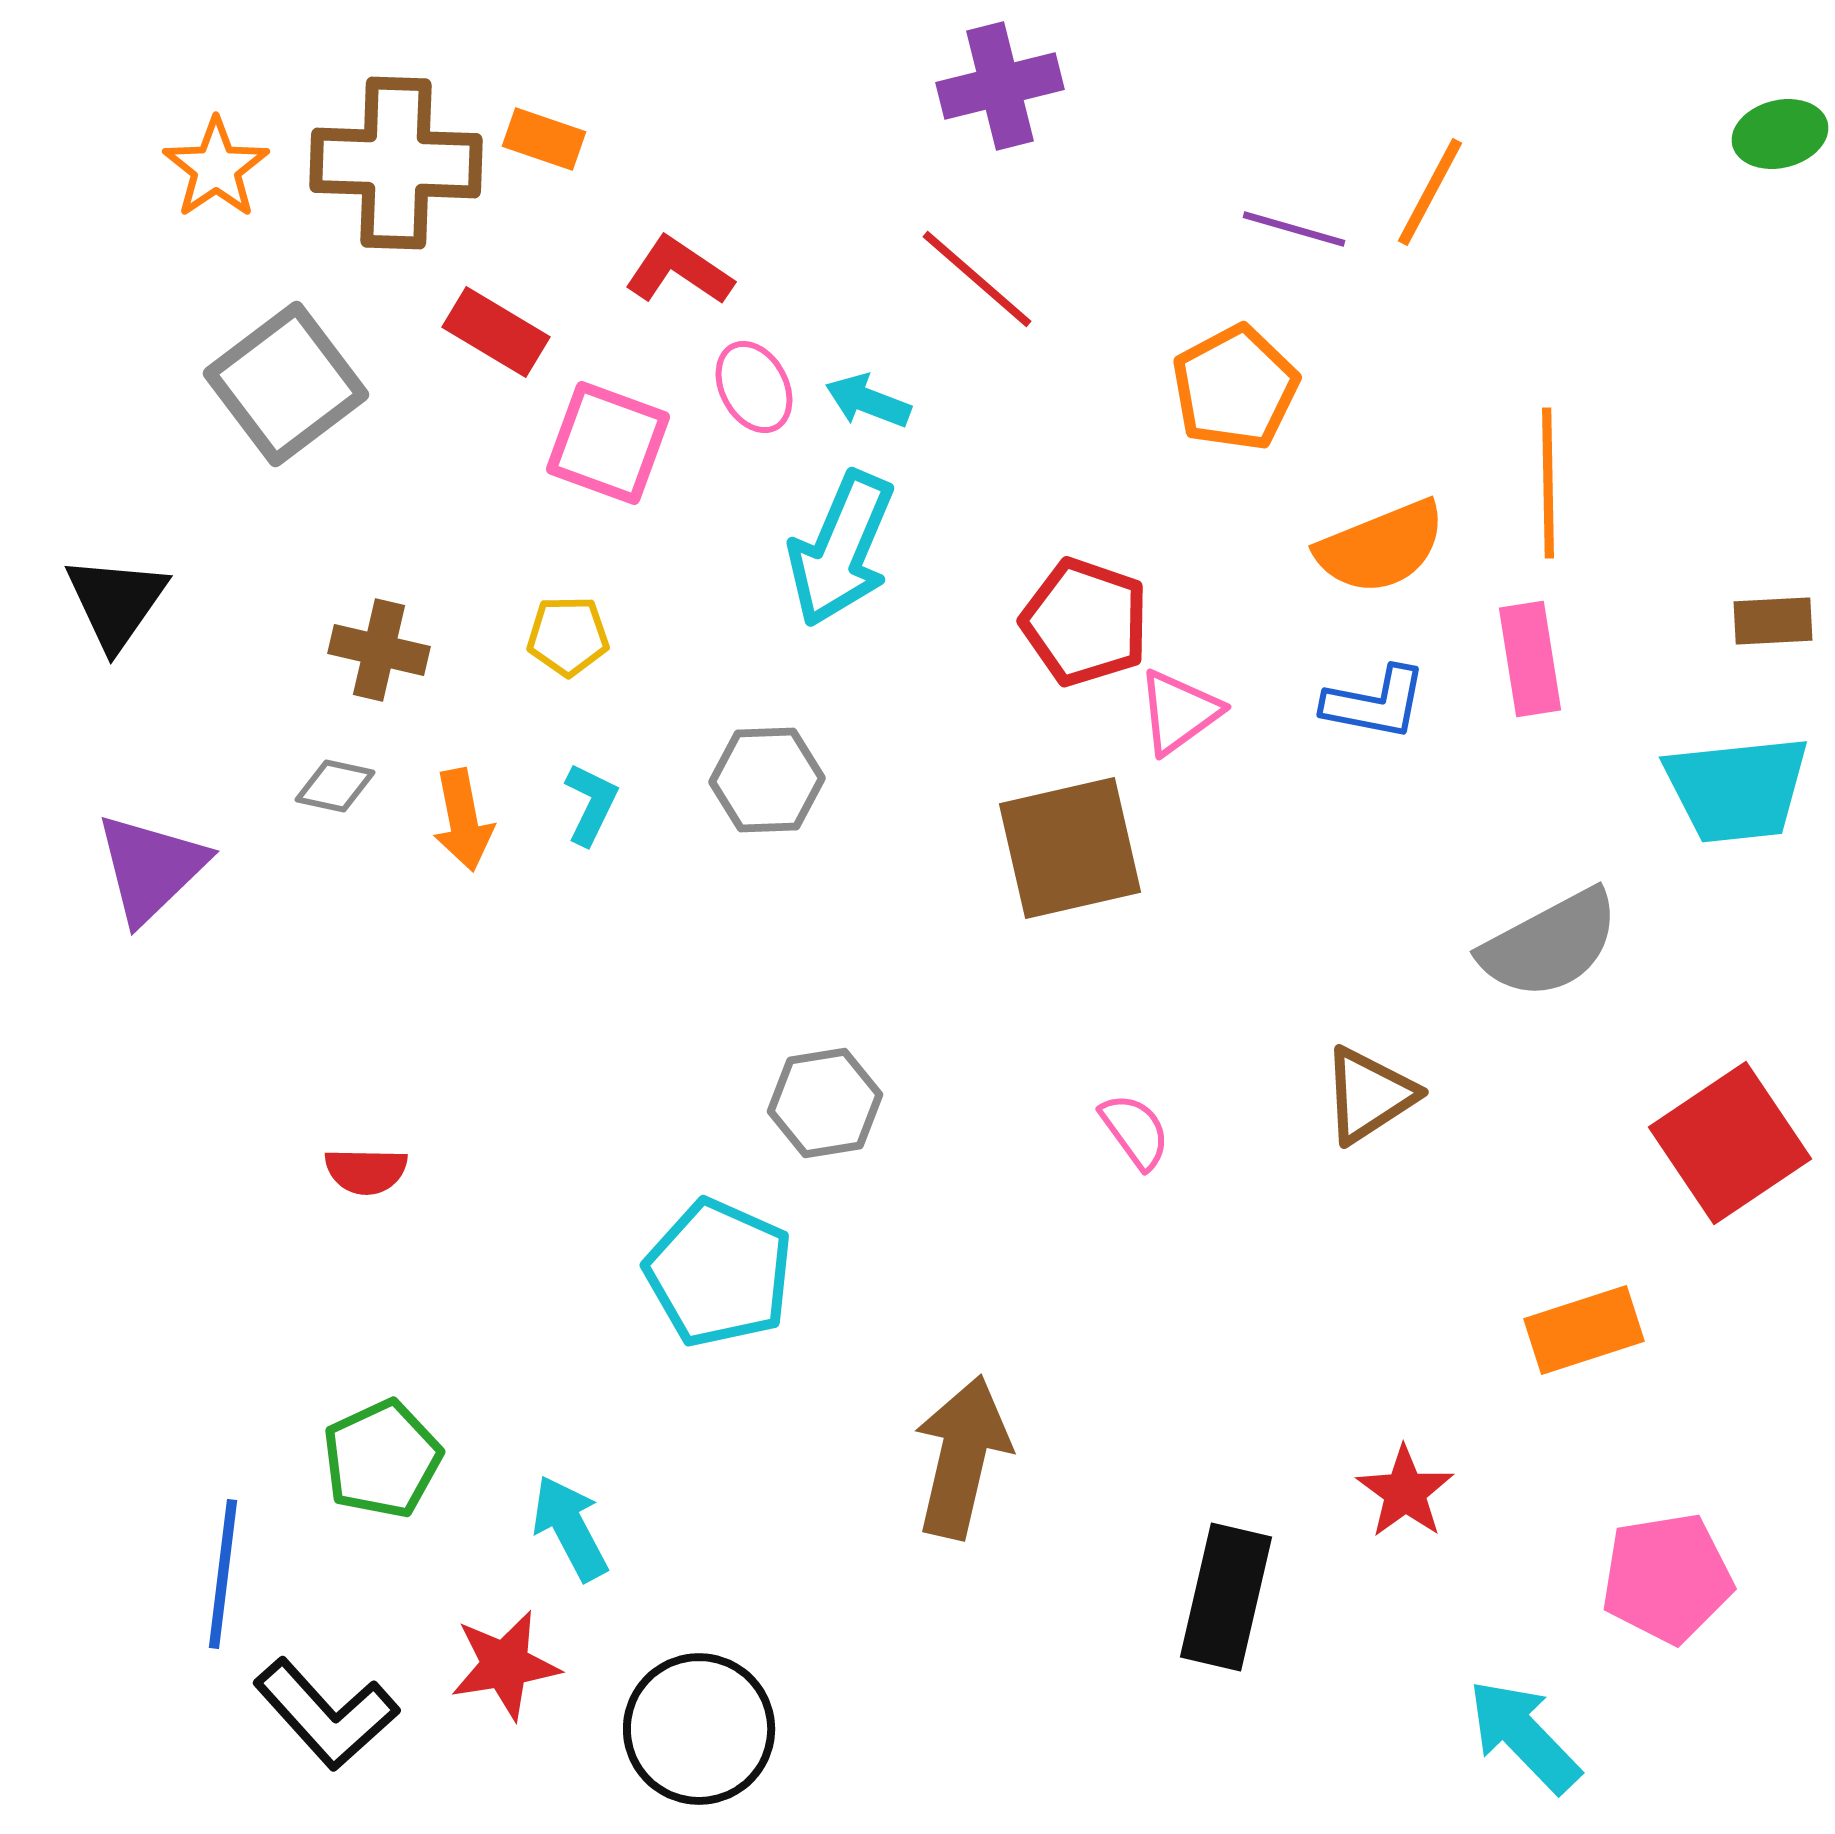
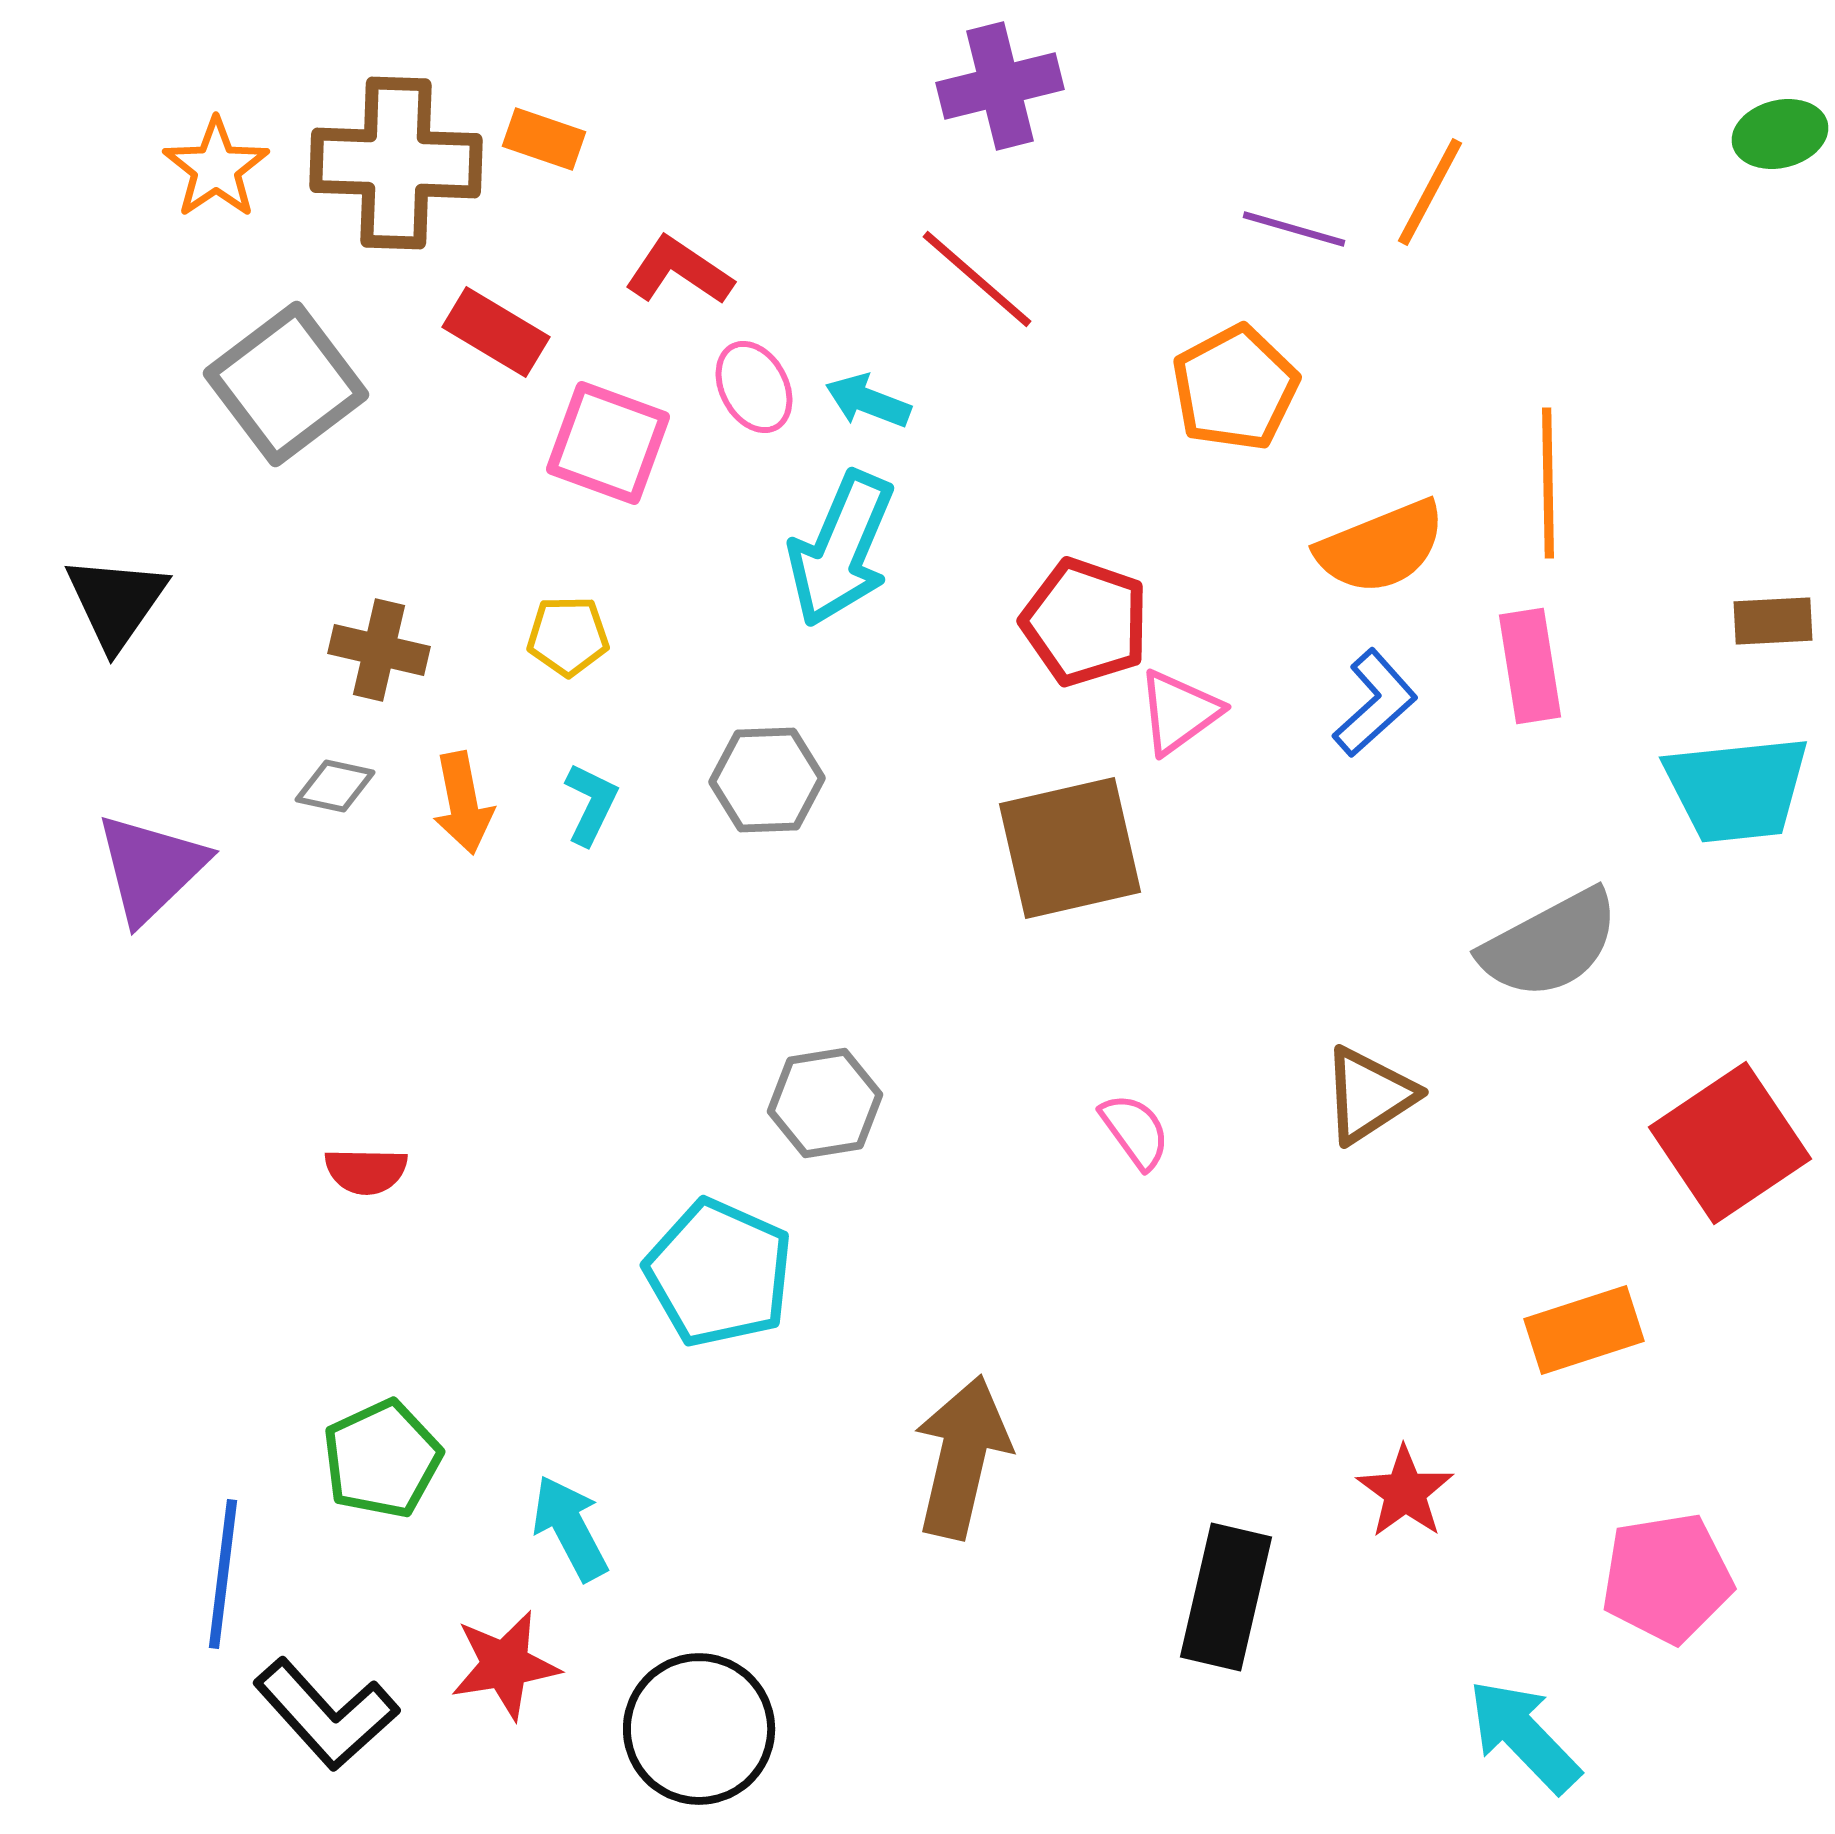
pink rectangle at (1530, 659): moved 7 px down
blue L-shape at (1375, 703): rotated 53 degrees counterclockwise
orange arrow at (463, 820): moved 17 px up
